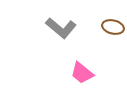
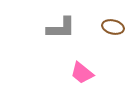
gray L-shape: rotated 40 degrees counterclockwise
